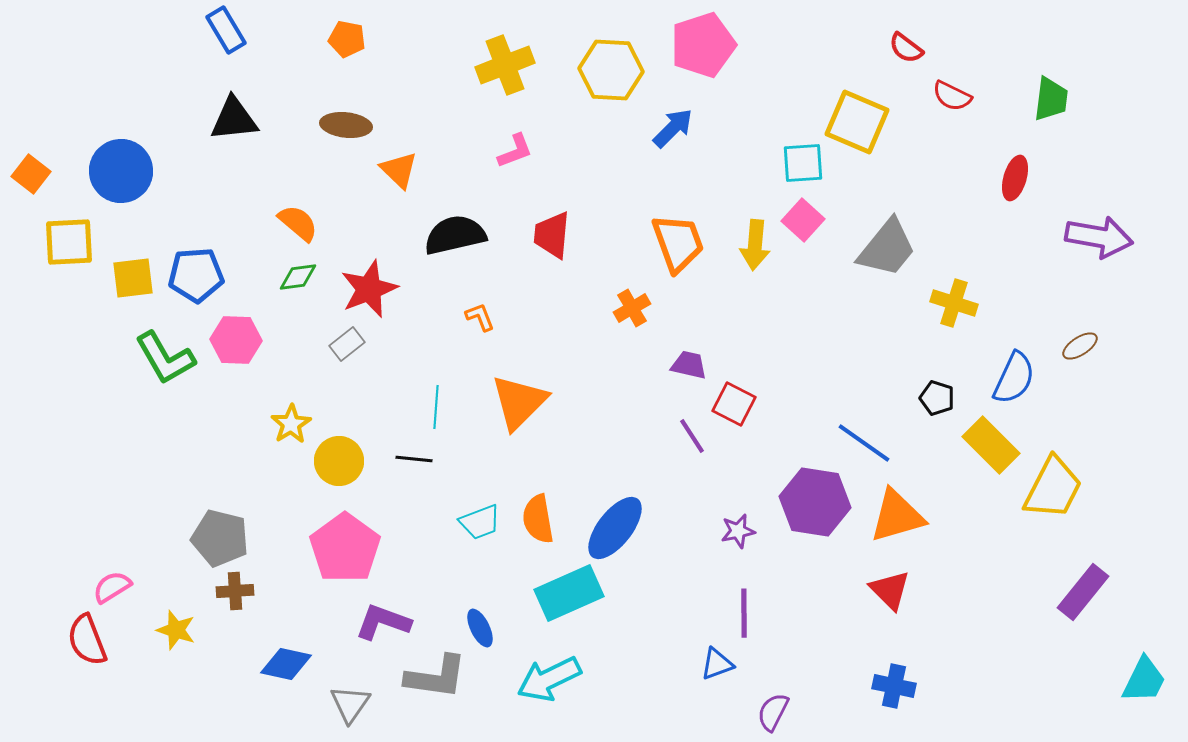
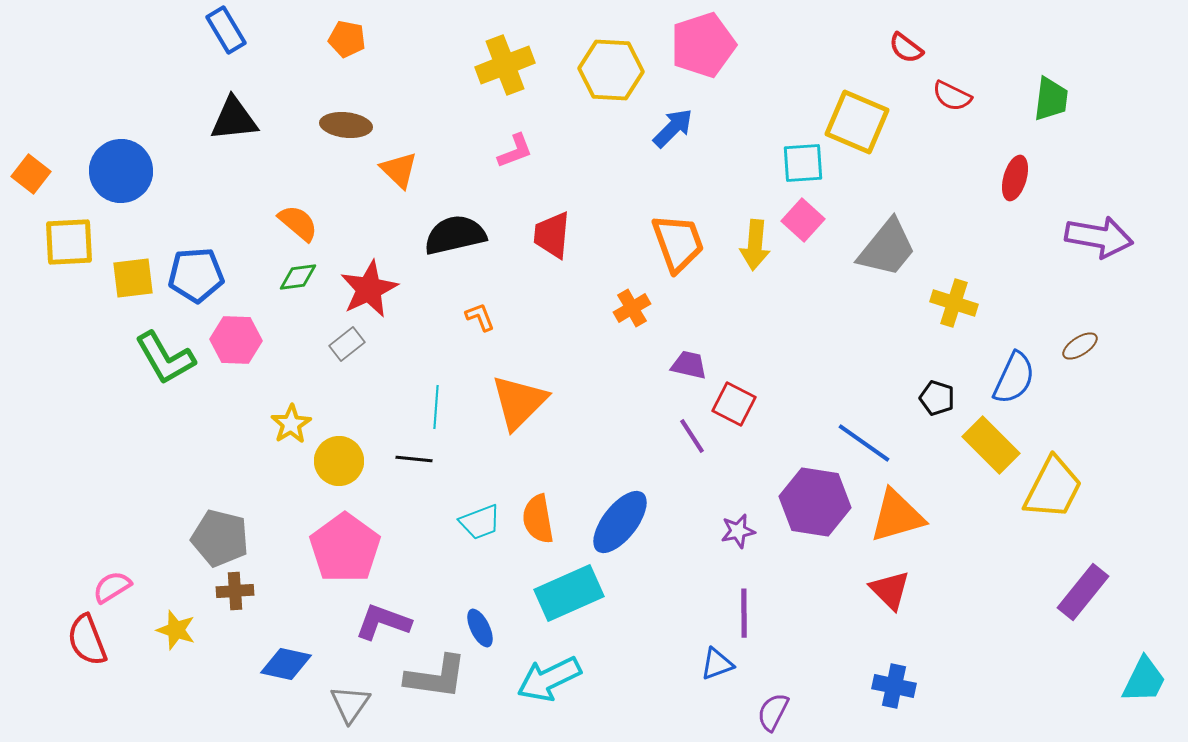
red star at (369, 289): rotated 4 degrees counterclockwise
blue ellipse at (615, 528): moved 5 px right, 6 px up
